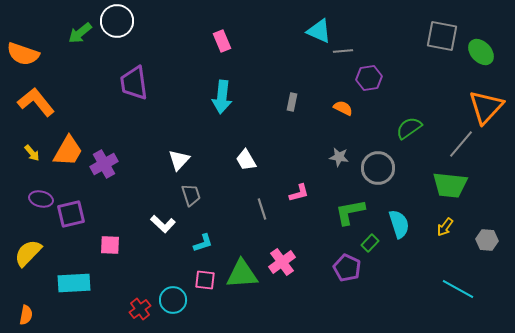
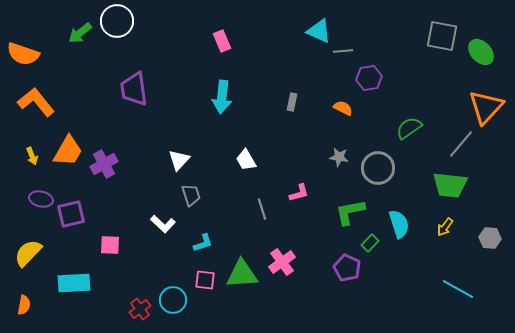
purple trapezoid at (134, 83): moved 6 px down
yellow arrow at (32, 153): moved 3 px down; rotated 18 degrees clockwise
gray hexagon at (487, 240): moved 3 px right, 2 px up
orange semicircle at (26, 315): moved 2 px left, 10 px up
